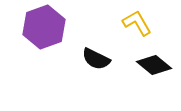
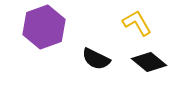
black diamond: moved 5 px left, 3 px up
